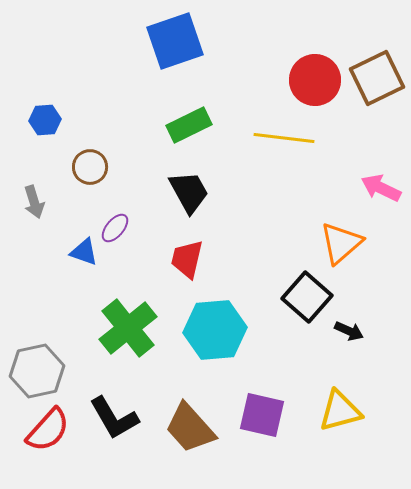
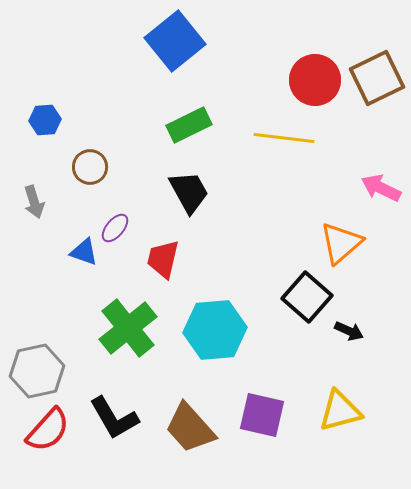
blue square: rotated 20 degrees counterclockwise
red trapezoid: moved 24 px left
